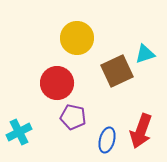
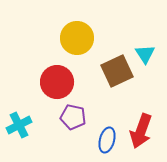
cyan triangle: rotated 45 degrees counterclockwise
red circle: moved 1 px up
cyan cross: moved 7 px up
